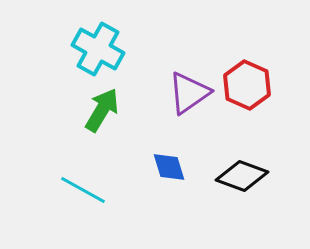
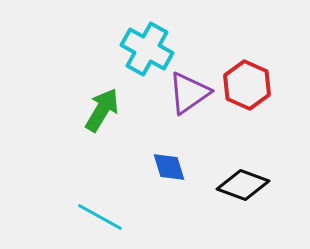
cyan cross: moved 49 px right
black diamond: moved 1 px right, 9 px down
cyan line: moved 17 px right, 27 px down
